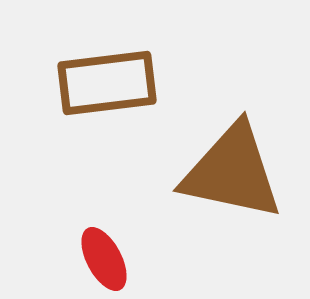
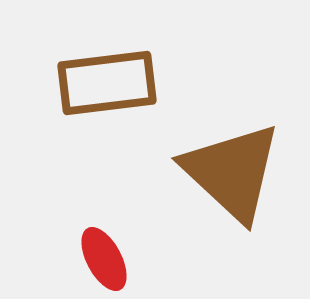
brown triangle: rotated 31 degrees clockwise
